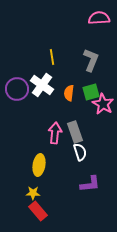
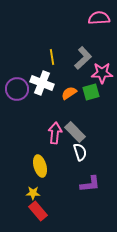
gray L-shape: moved 8 px left, 2 px up; rotated 25 degrees clockwise
white cross: moved 2 px up; rotated 15 degrees counterclockwise
orange semicircle: rotated 49 degrees clockwise
pink star: moved 1 px left, 31 px up; rotated 30 degrees counterclockwise
gray rectangle: rotated 25 degrees counterclockwise
yellow ellipse: moved 1 px right, 1 px down; rotated 25 degrees counterclockwise
